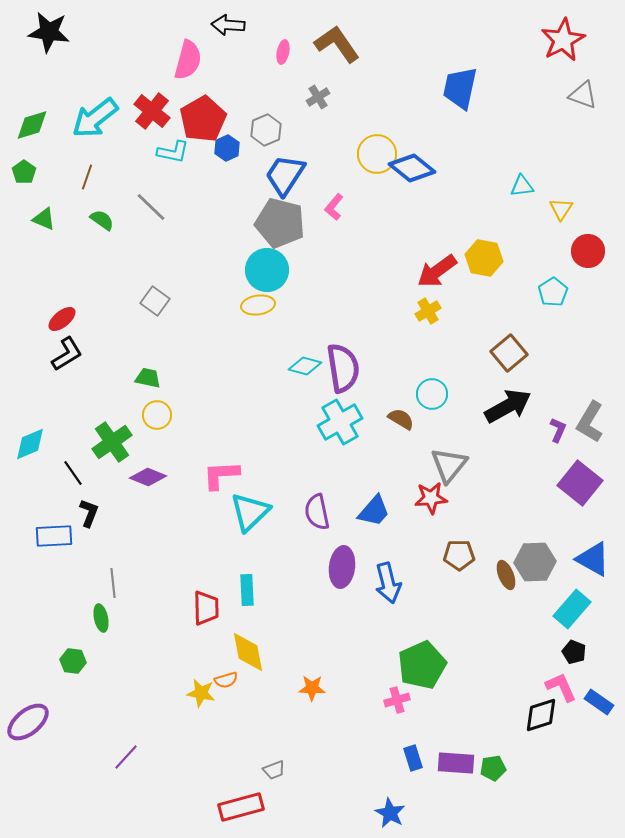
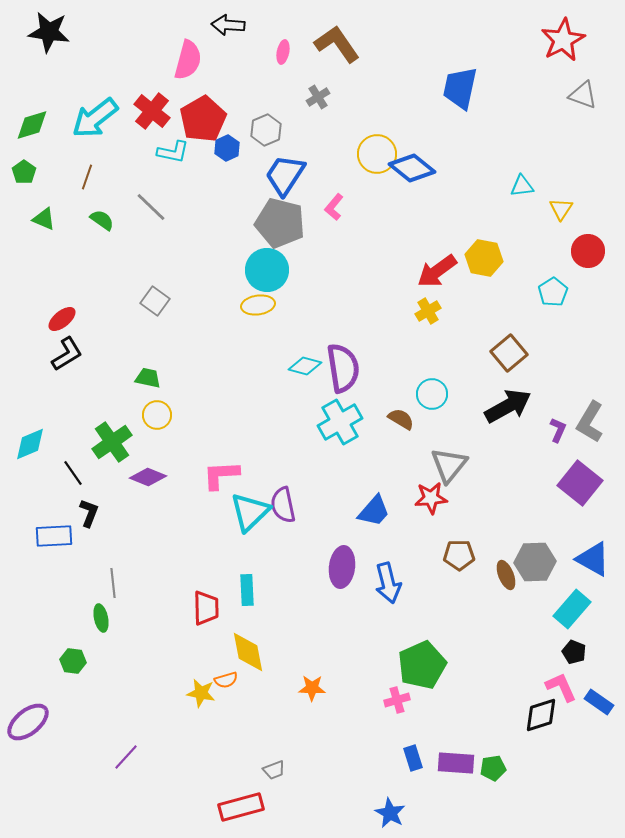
purple semicircle at (317, 512): moved 34 px left, 7 px up
